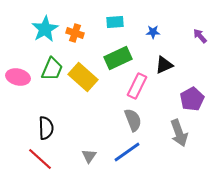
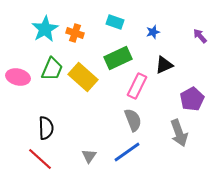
cyan rectangle: rotated 24 degrees clockwise
blue star: rotated 16 degrees counterclockwise
